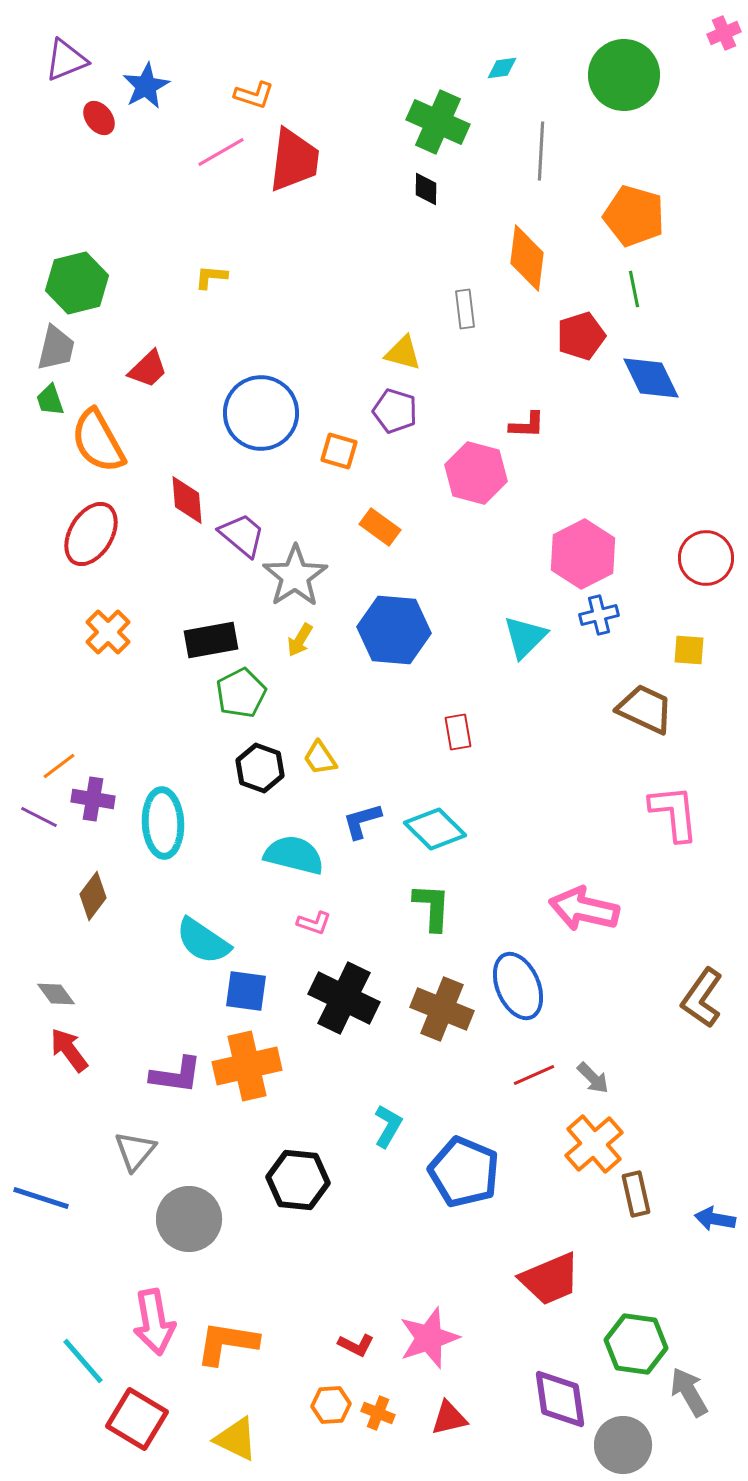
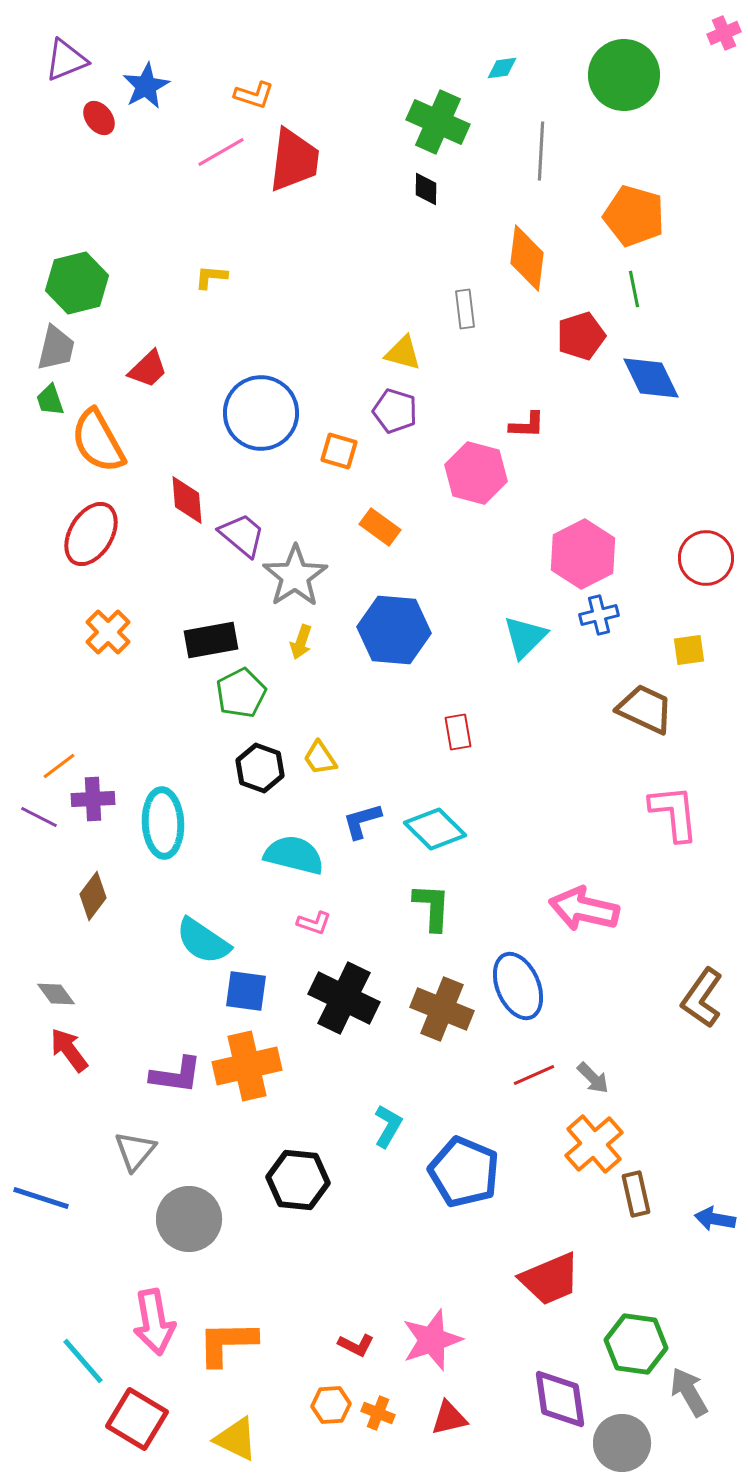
yellow arrow at (300, 640): moved 1 px right, 2 px down; rotated 12 degrees counterclockwise
yellow square at (689, 650): rotated 12 degrees counterclockwise
purple cross at (93, 799): rotated 12 degrees counterclockwise
pink star at (429, 1338): moved 3 px right, 2 px down
orange L-shape at (227, 1343): rotated 10 degrees counterclockwise
gray circle at (623, 1445): moved 1 px left, 2 px up
